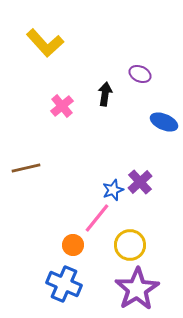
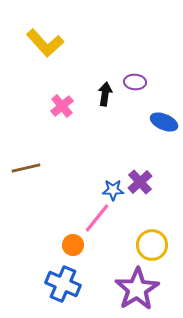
purple ellipse: moved 5 px left, 8 px down; rotated 20 degrees counterclockwise
blue star: rotated 20 degrees clockwise
yellow circle: moved 22 px right
blue cross: moved 1 px left
